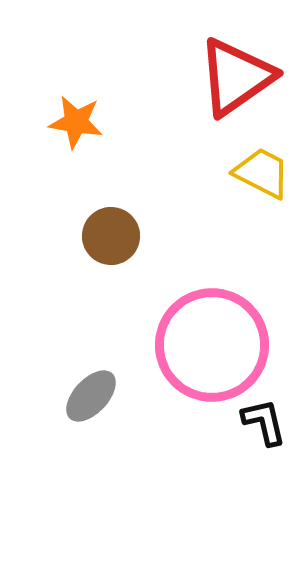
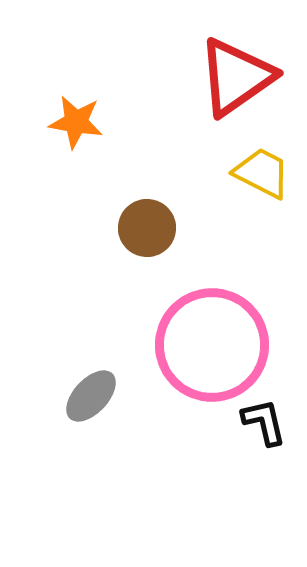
brown circle: moved 36 px right, 8 px up
